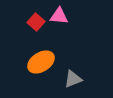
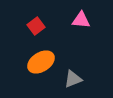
pink triangle: moved 22 px right, 4 px down
red square: moved 4 px down; rotated 12 degrees clockwise
